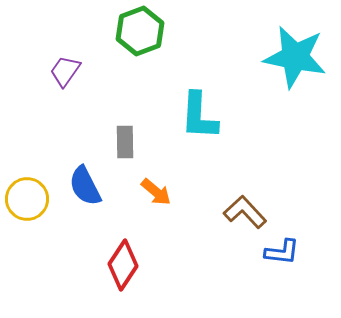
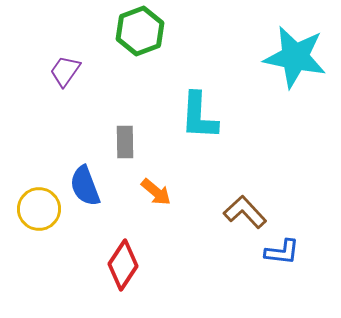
blue semicircle: rotated 6 degrees clockwise
yellow circle: moved 12 px right, 10 px down
